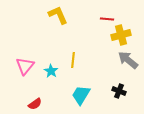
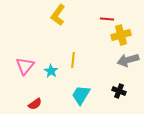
yellow L-shape: rotated 120 degrees counterclockwise
gray arrow: rotated 55 degrees counterclockwise
